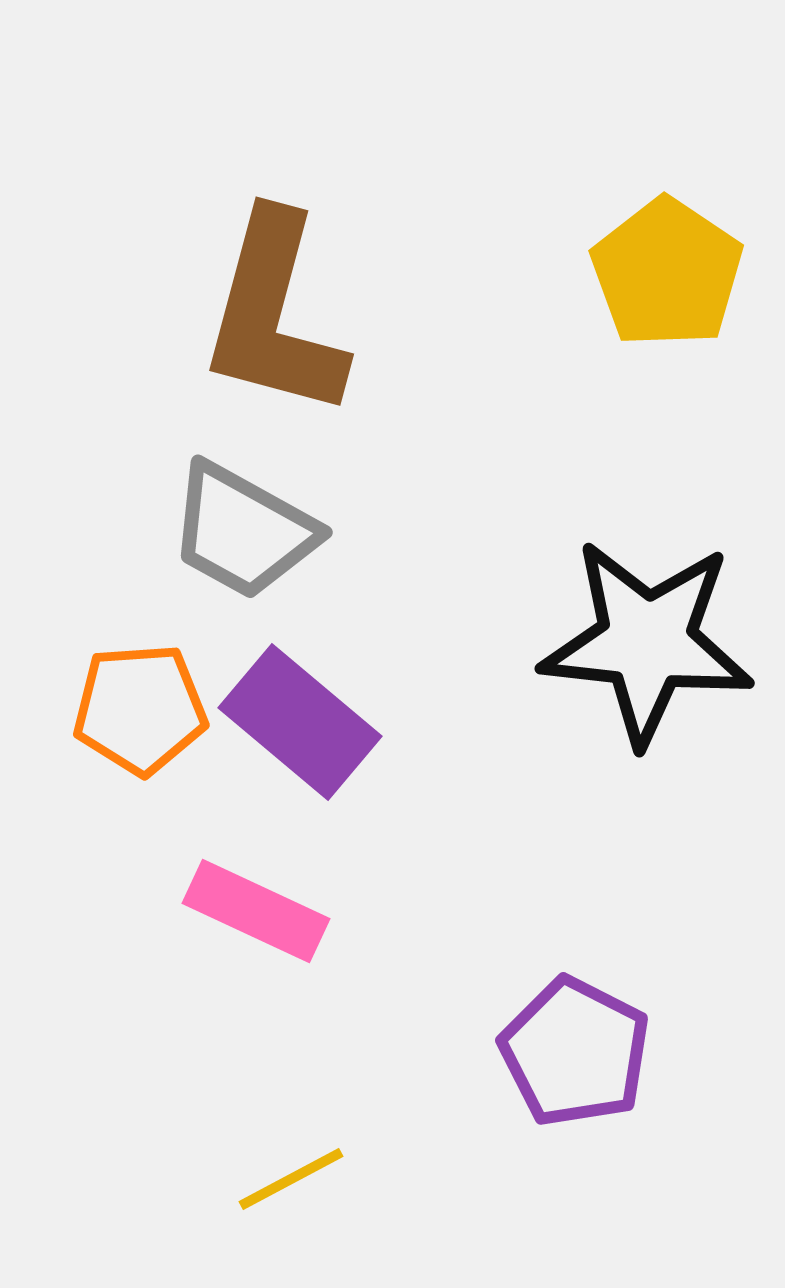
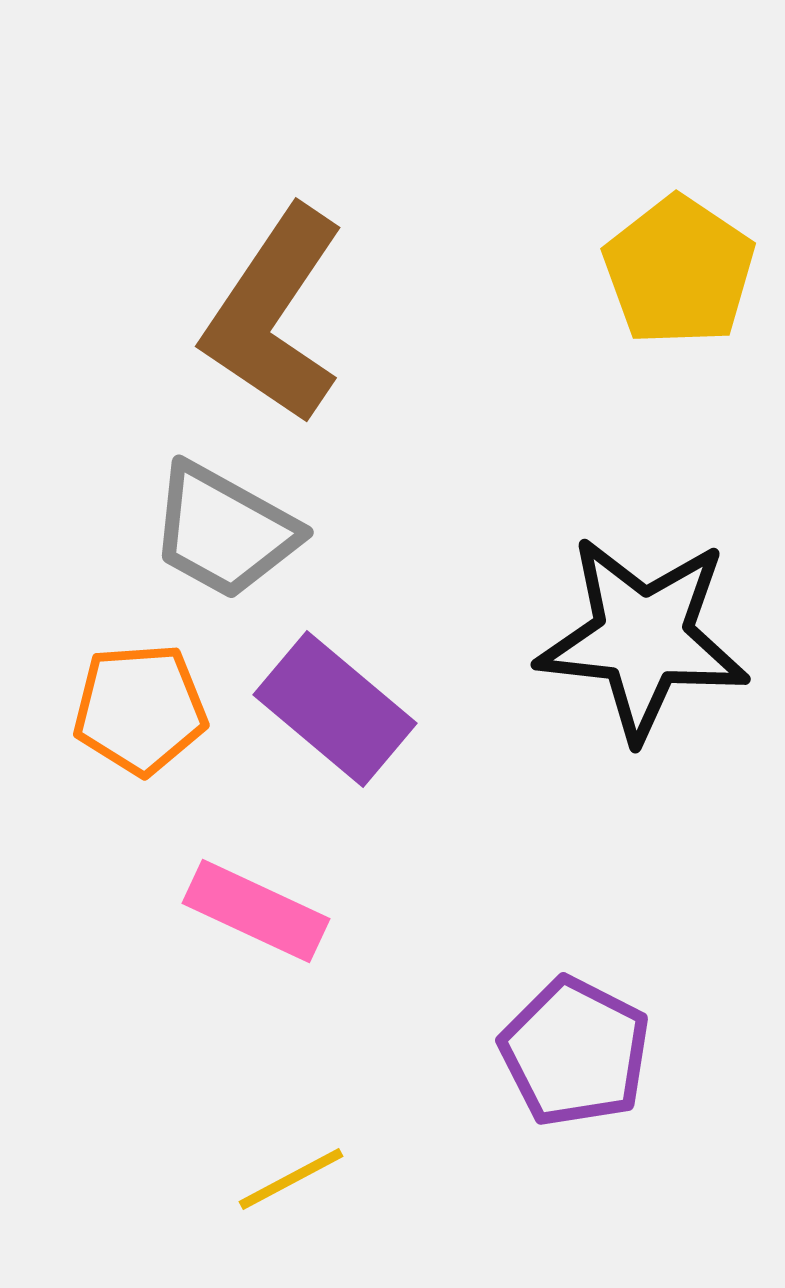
yellow pentagon: moved 12 px right, 2 px up
brown L-shape: rotated 19 degrees clockwise
gray trapezoid: moved 19 px left
black star: moved 4 px left, 4 px up
purple rectangle: moved 35 px right, 13 px up
